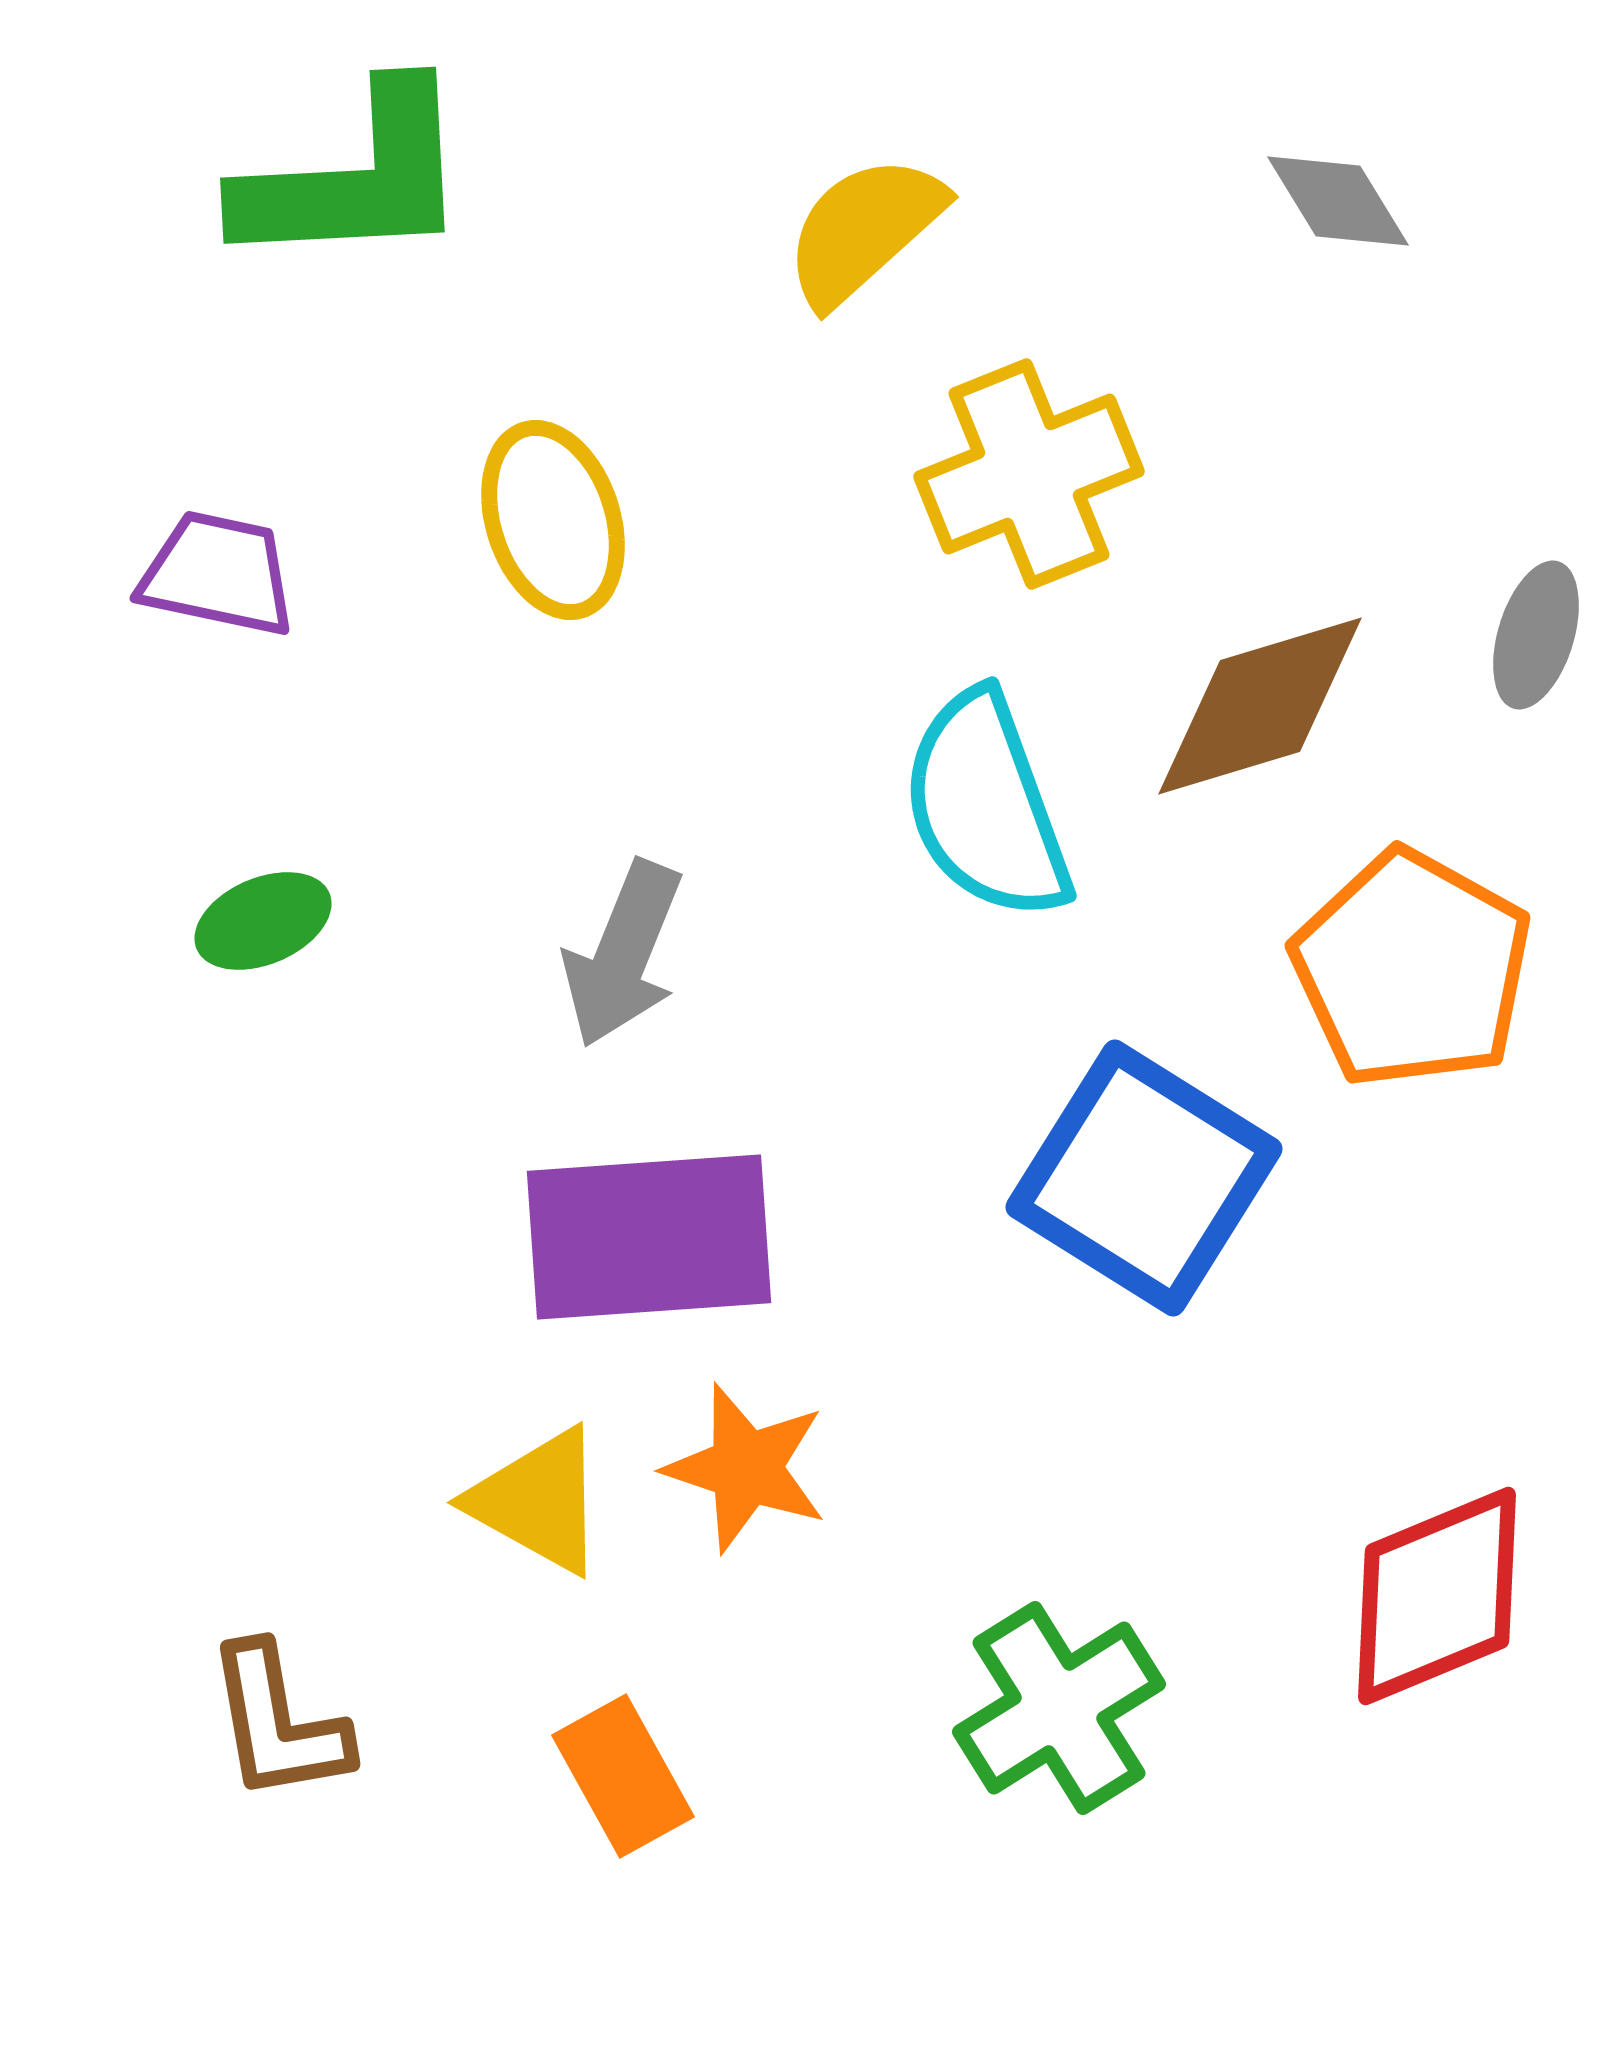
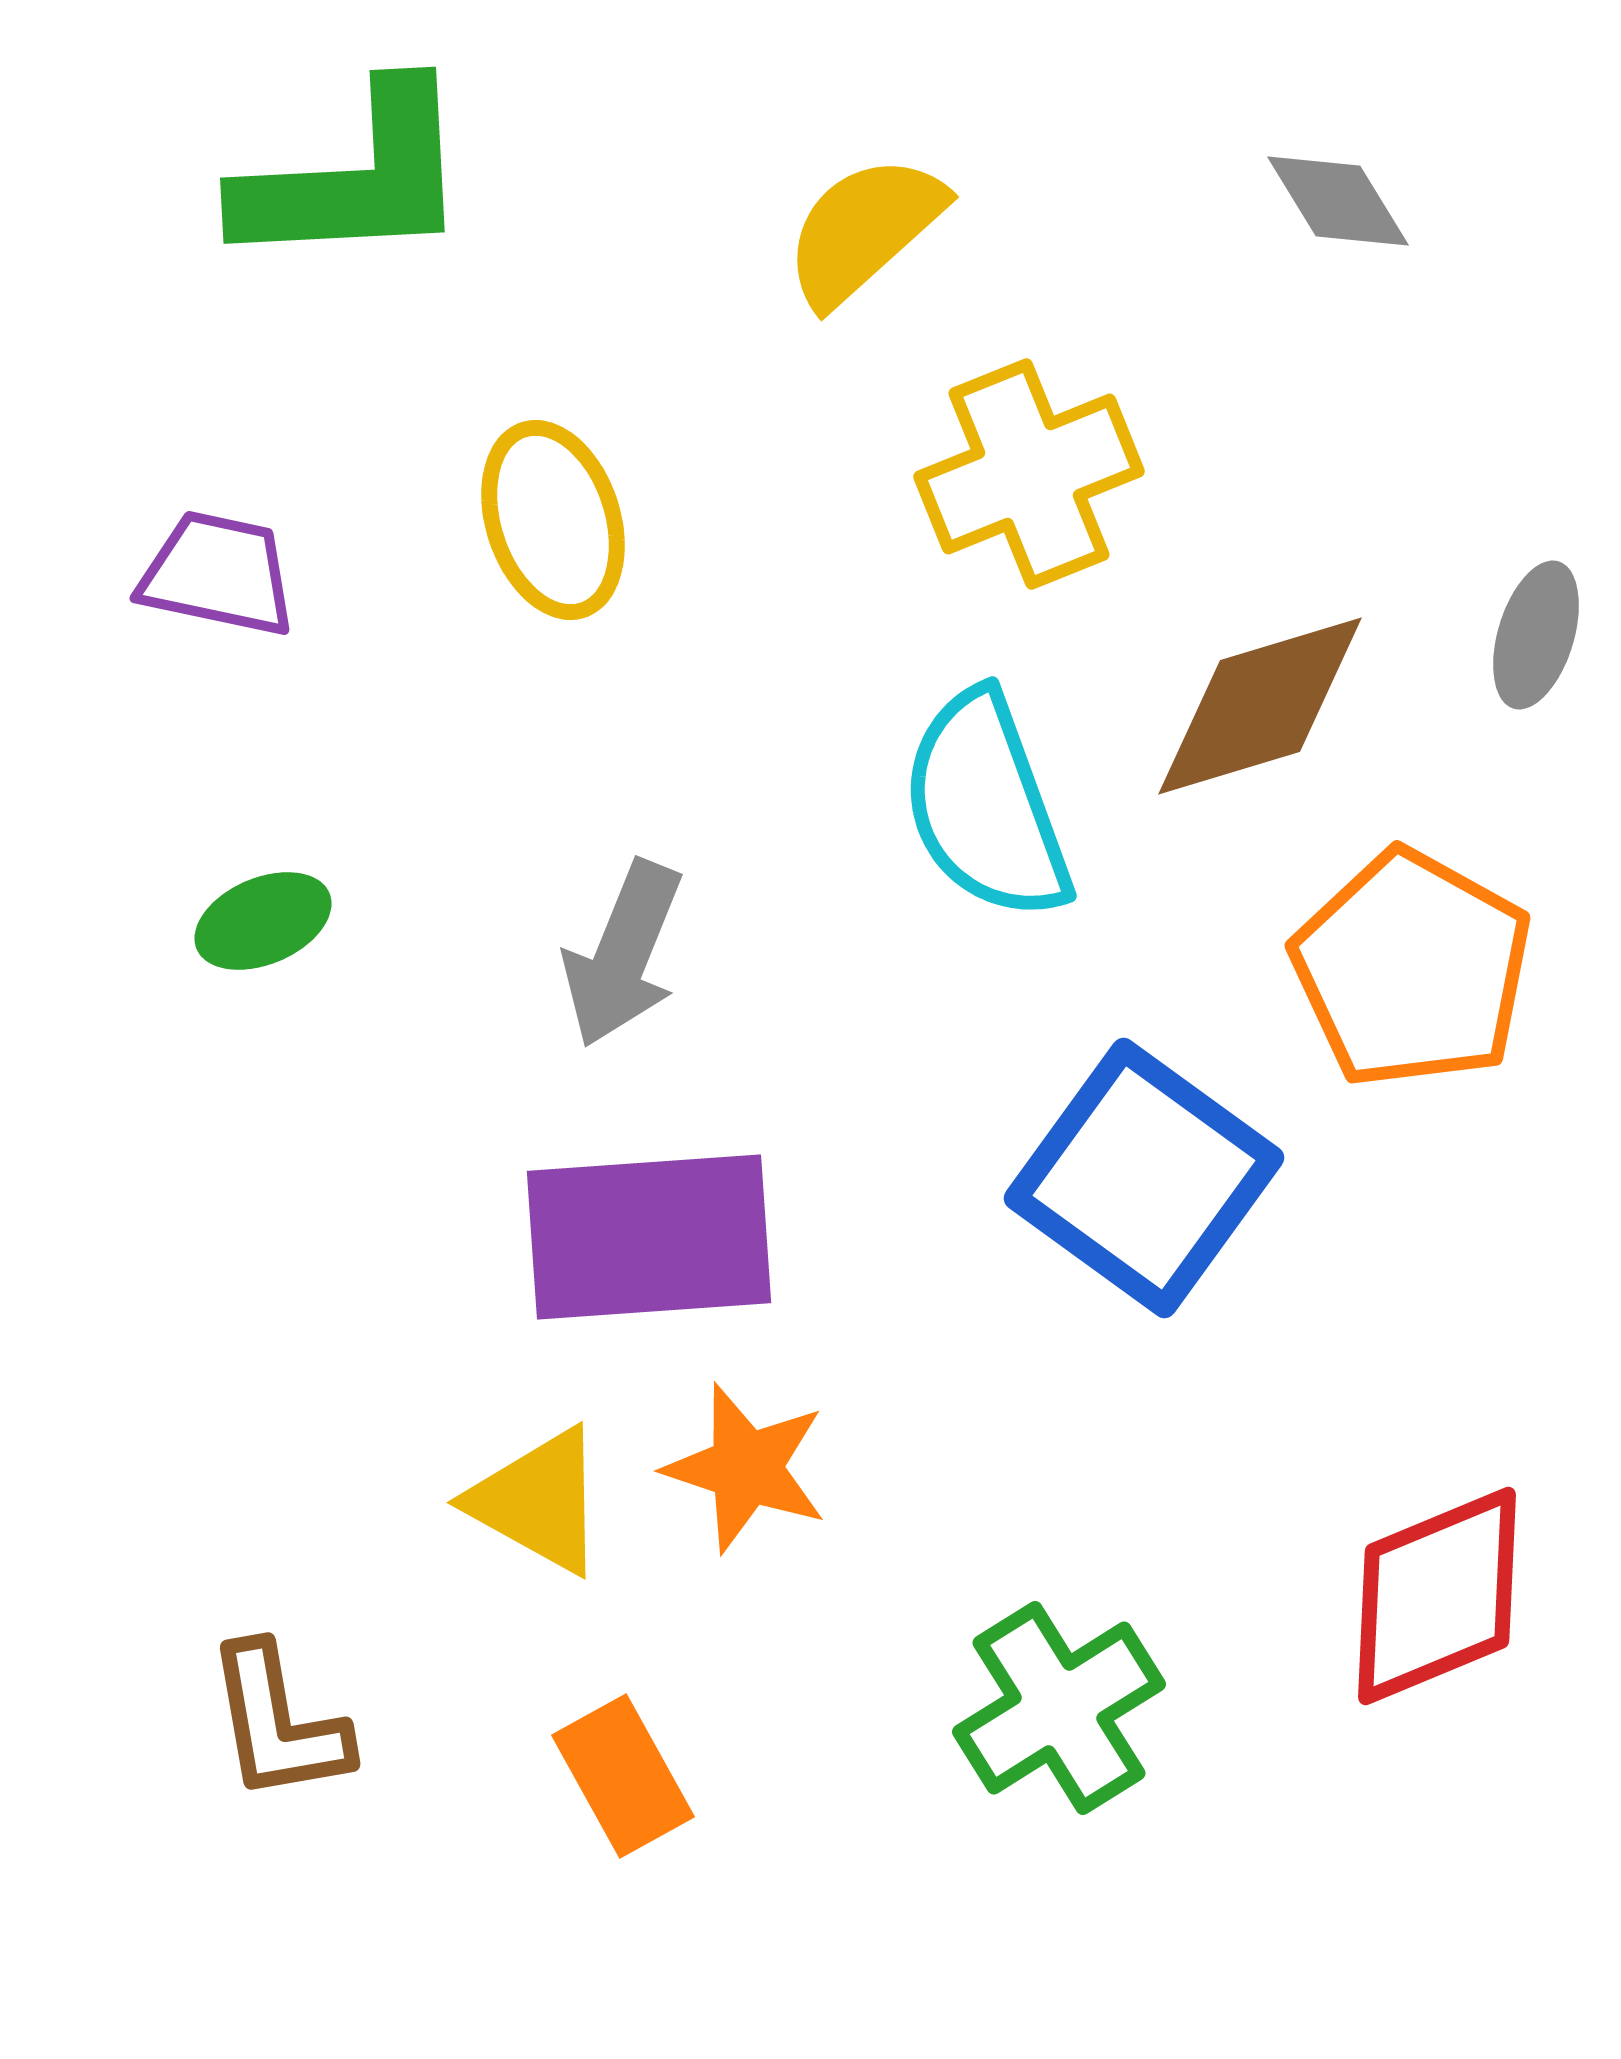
blue square: rotated 4 degrees clockwise
